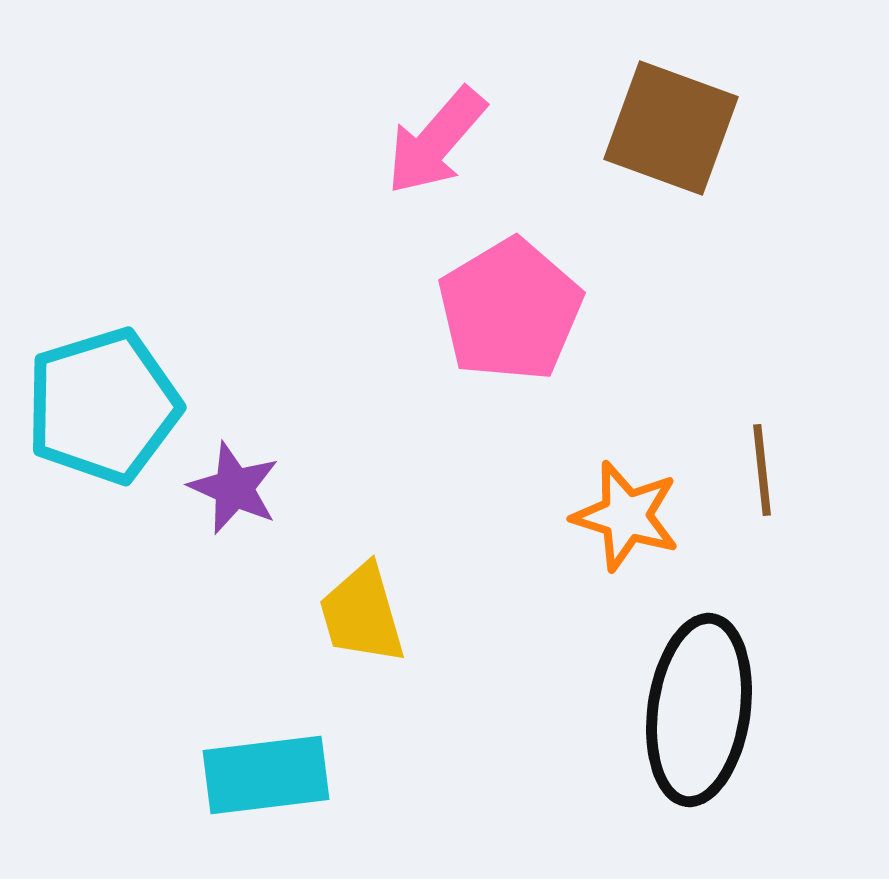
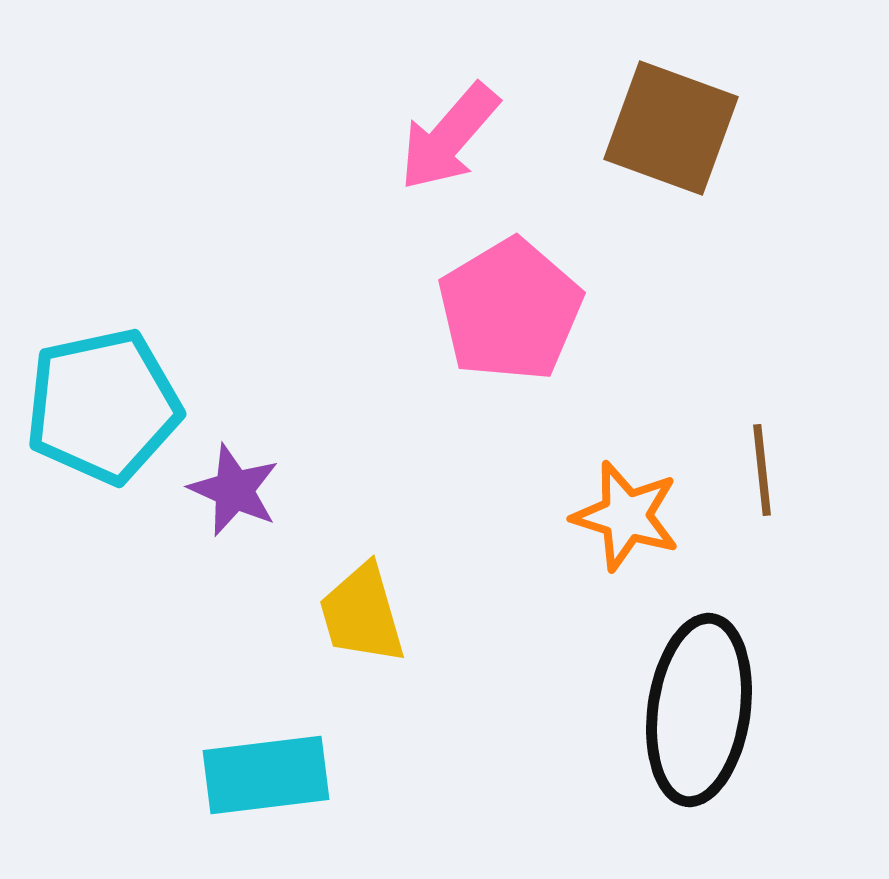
pink arrow: moved 13 px right, 4 px up
cyan pentagon: rotated 5 degrees clockwise
purple star: moved 2 px down
